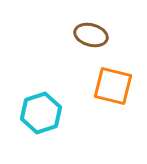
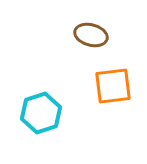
orange square: rotated 21 degrees counterclockwise
